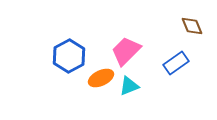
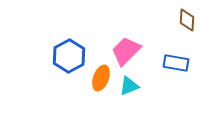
brown diamond: moved 5 px left, 6 px up; rotated 25 degrees clockwise
blue rectangle: rotated 45 degrees clockwise
orange ellipse: rotated 45 degrees counterclockwise
